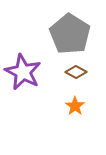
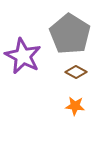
purple star: moved 16 px up
orange star: rotated 30 degrees counterclockwise
